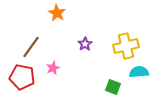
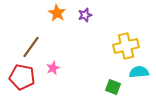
purple star: moved 29 px up; rotated 16 degrees clockwise
